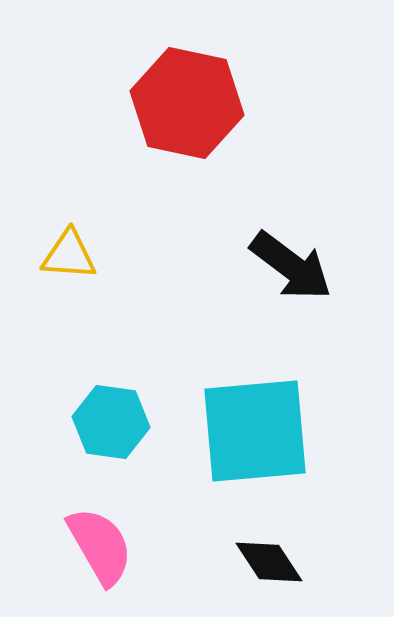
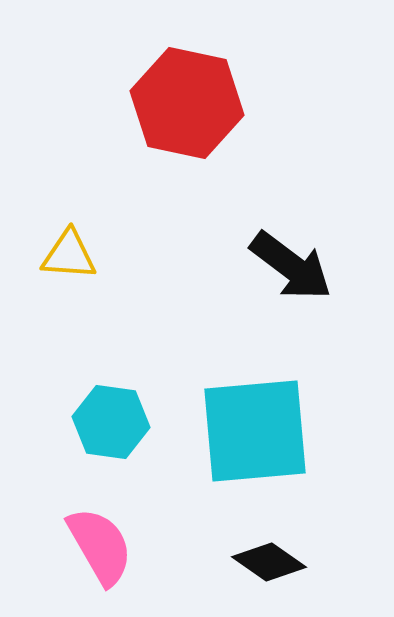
black diamond: rotated 22 degrees counterclockwise
